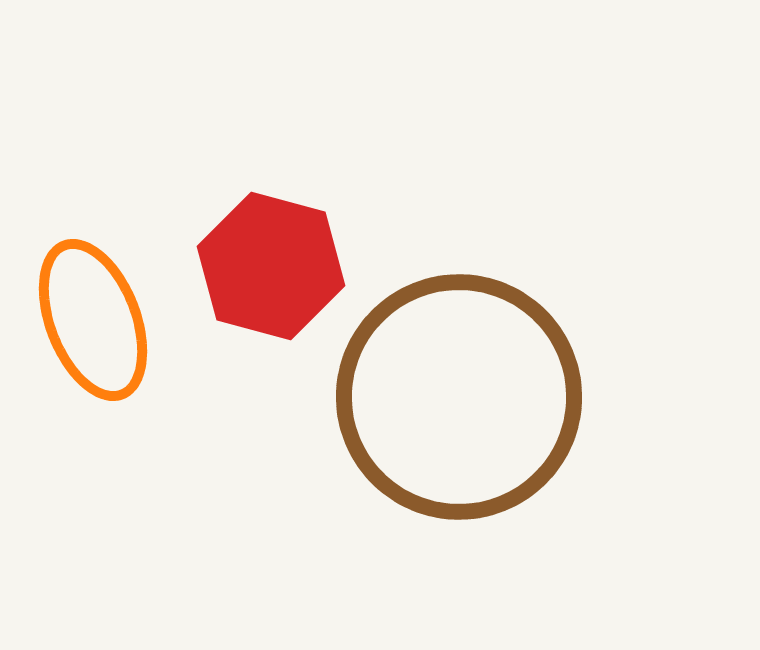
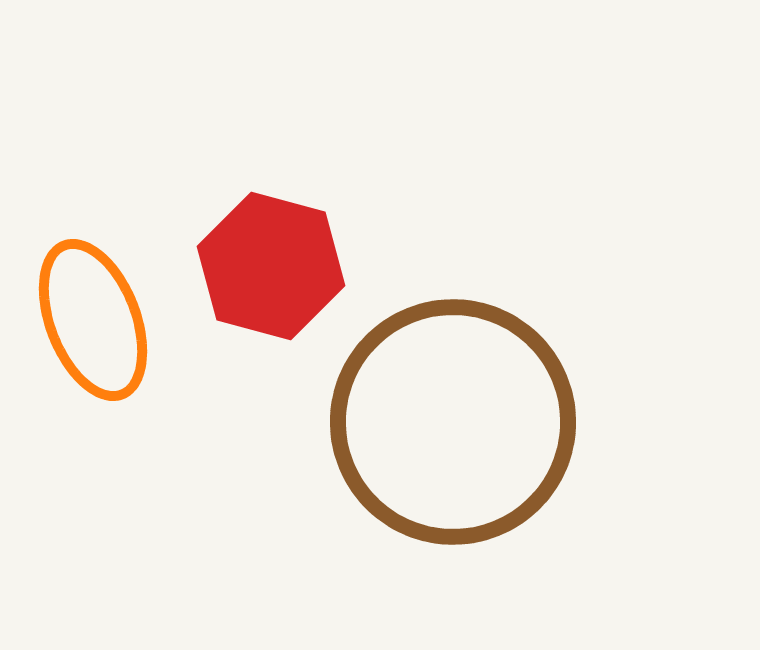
brown circle: moved 6 px left, 25 px down
